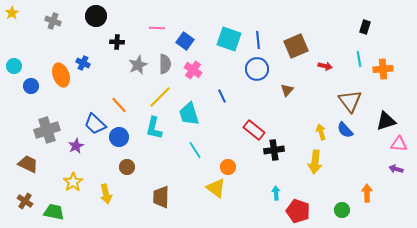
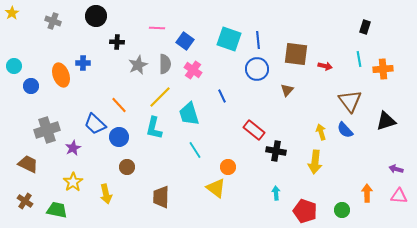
brown square at (296, 46): moved 8 px down; rotated 30 degrees clockwise
blue cross at (83, 63): rotated 24 degrees counterclockwise
pink triangle at (399, 144): moved 52 px down
purple star at (76, 146): moved 3 px left, 2 px down
black cross at (274, 150): moved 2 px right, 1 px down; rotated 18 degrees clockwise
red pentagon at (298, 211): moved 7 px right
green trapezoid at (54, 212): moved 3 px right, 2 px up
